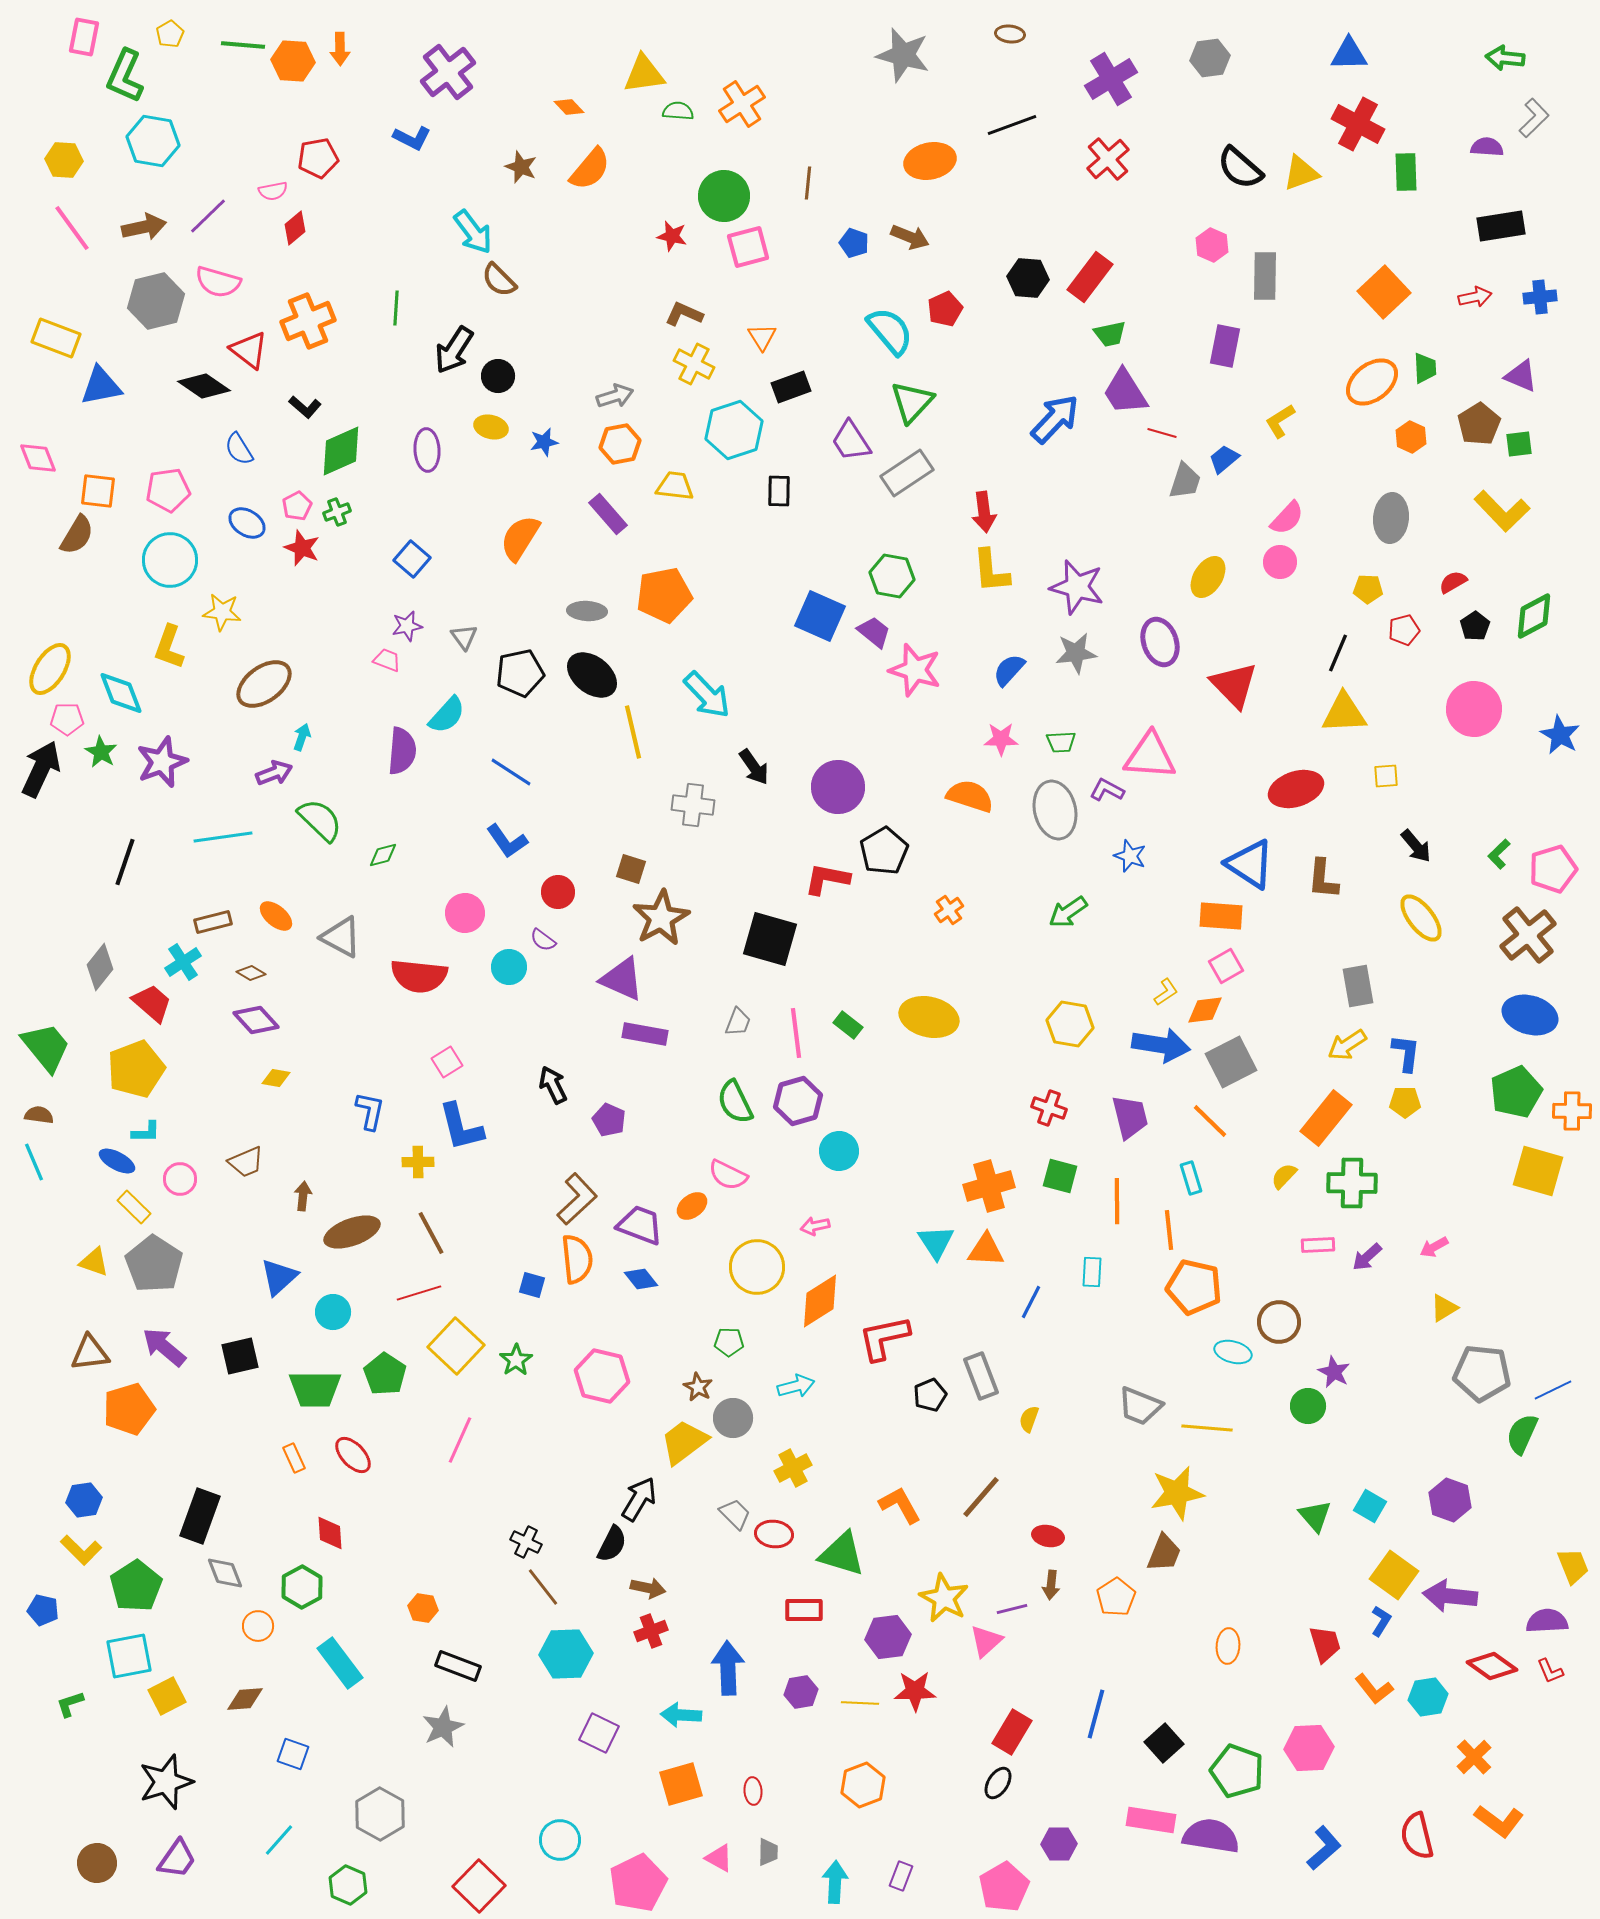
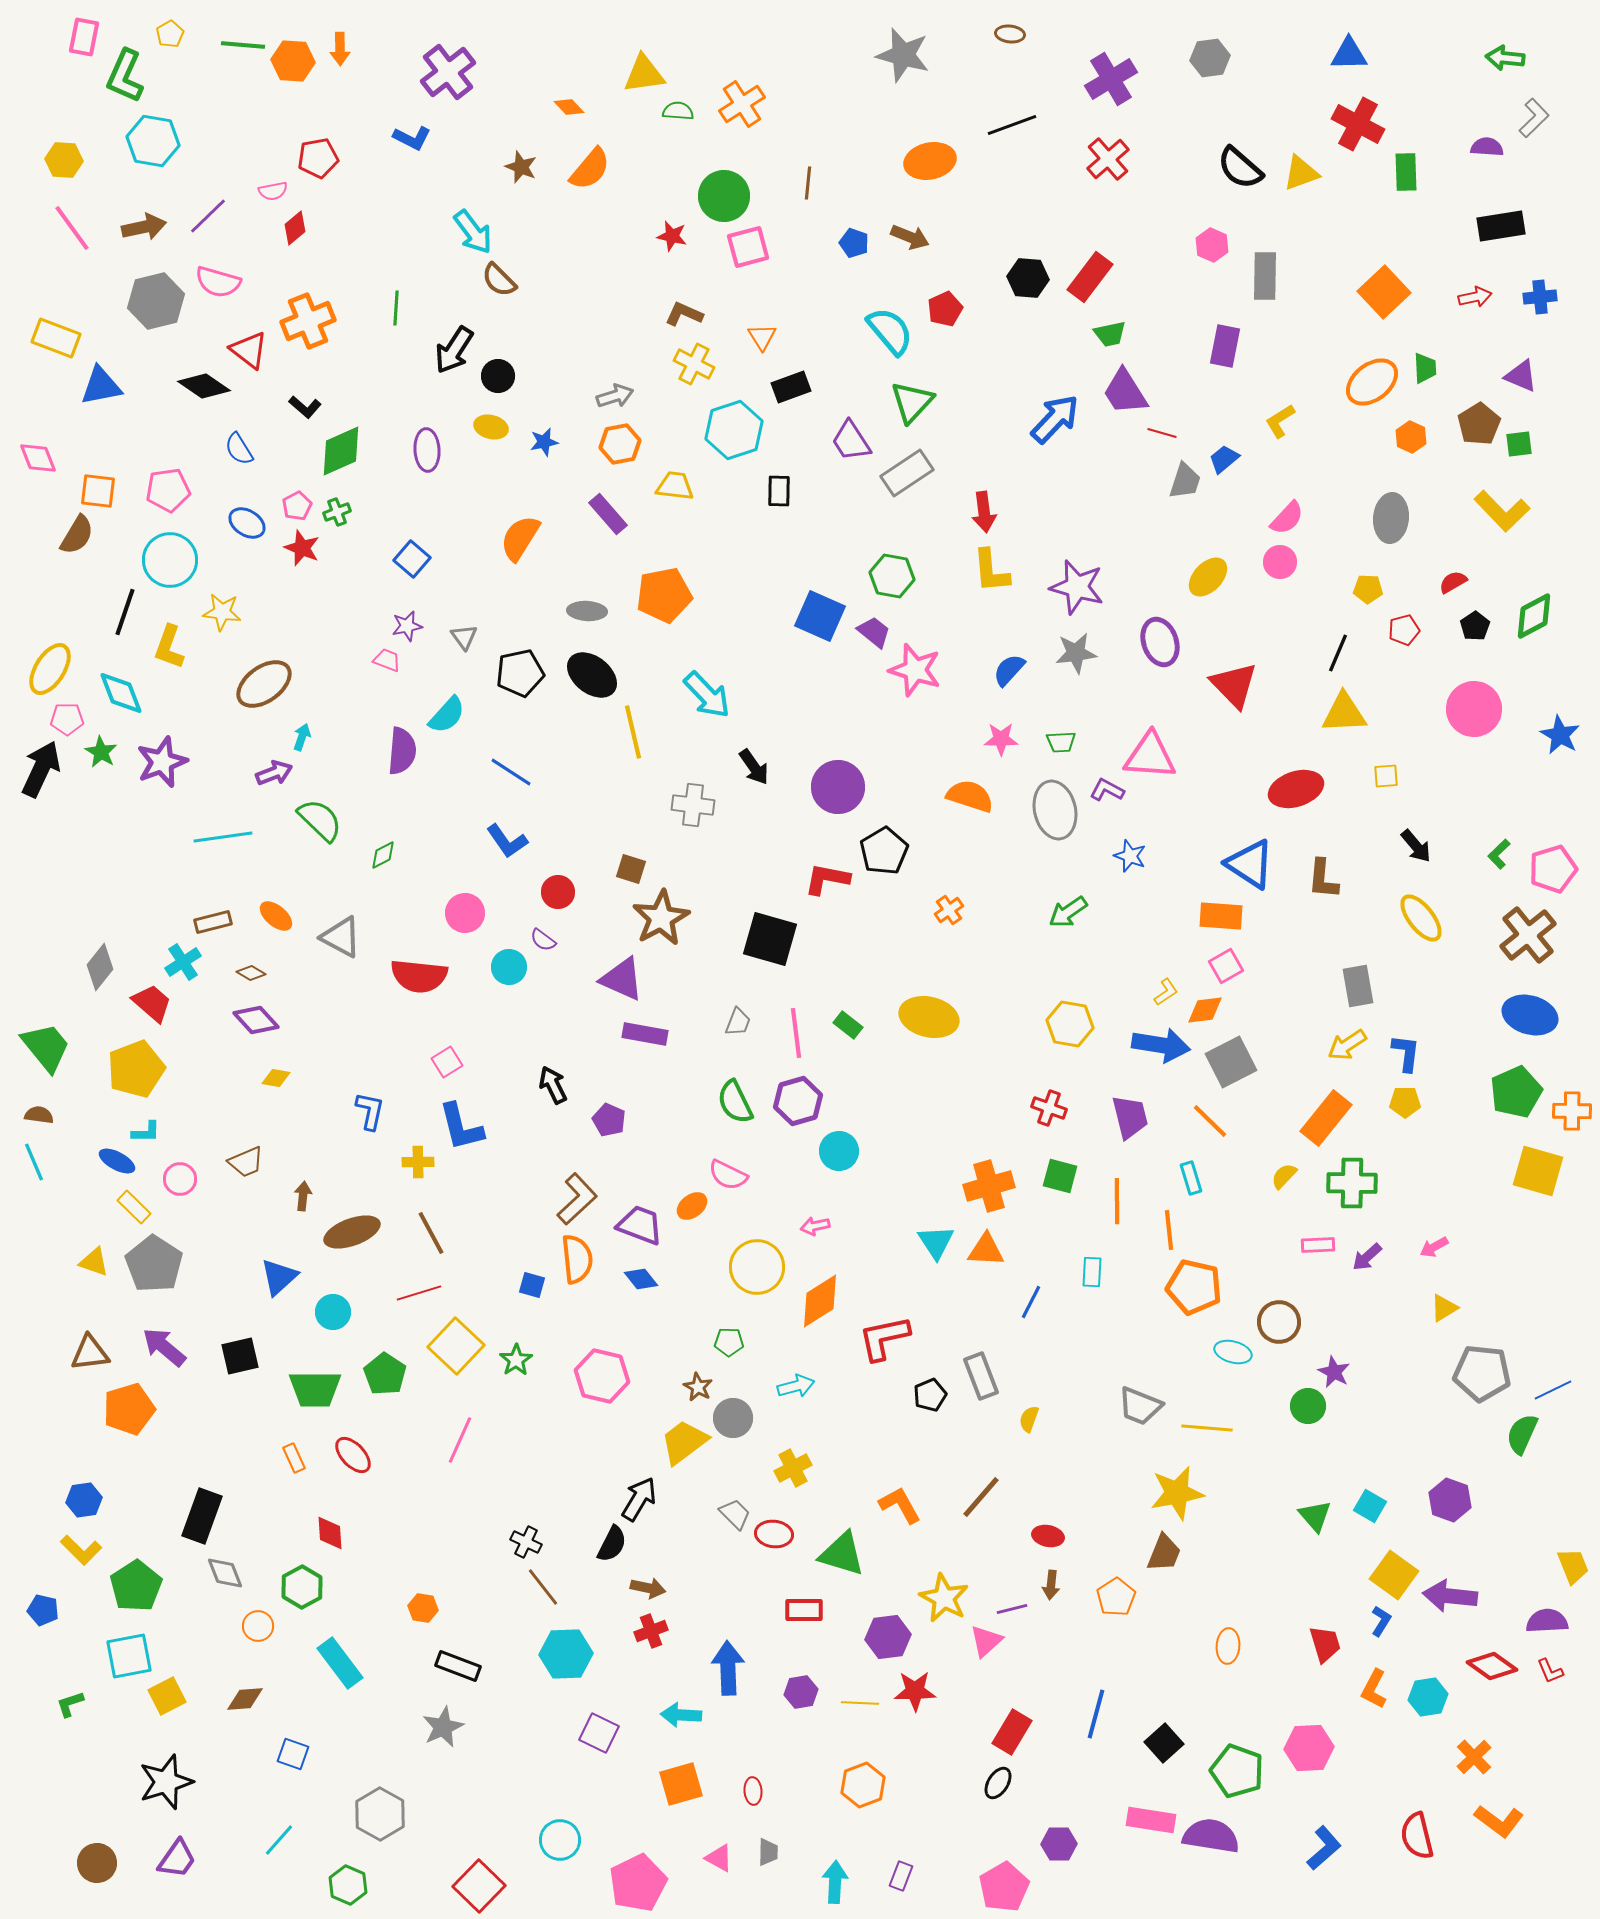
yellow ellipse at (1208, 577): rotated 12 degrees clockwise
green diamond at (383, 855): rotated 12 degrees counterclockwise
black line at (125, 862): moved 250 px up
black rectangle at (200, 1516): moved 2 px right
orange L-shape at (1374, 1689): rotated 66 degrees clockwise
